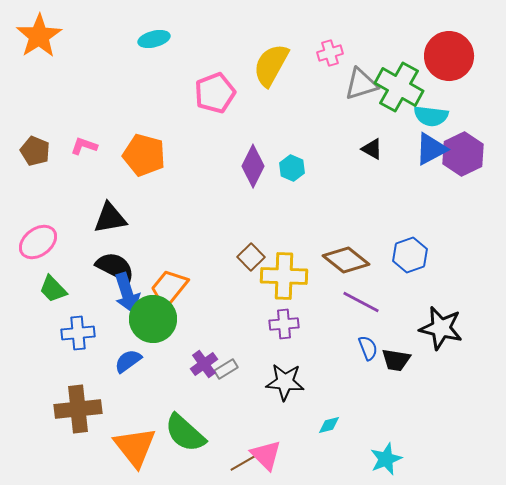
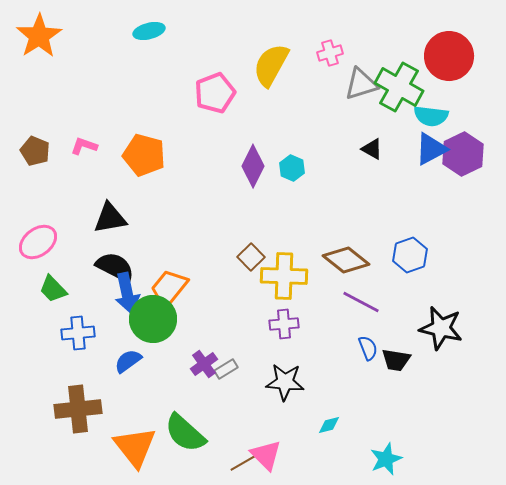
cyan ellipse at (154, 39): moved 5 px left, 8 px up
blue arrow at (127, 293): rotated 6 degrees clockwise
